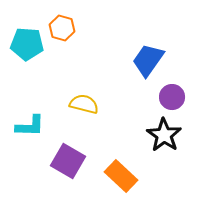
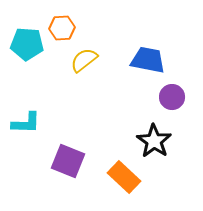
orange hexagon: rotated 20 degrees counterclockwise
blue trapezoid: rotated 66 degrees clockwise
yellow semicircle: moved 44 px up; rotated 52 degrees counterclockwise
cyan L-shape: moved 4 px left, 3 px up
black star: moved 10 px left, 6 px down
purple square: rotated 8 degrees counterclockwise
orange rectangle: moved 3 px right, 1 px down
